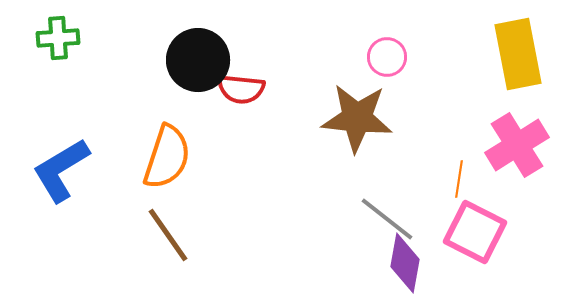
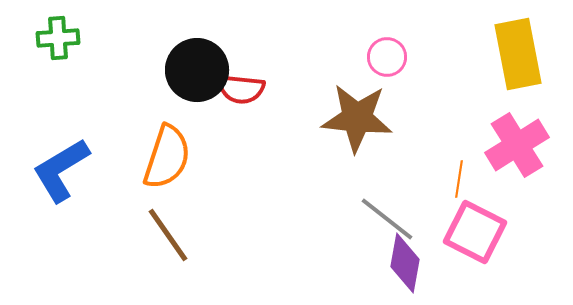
black circle: moved 1 px left, 10 px down
